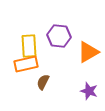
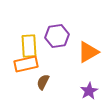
purple hexagon: moved 2 px left; rotated 15 degrees counterclockwise
purple star: rotated 24 degrees clockwise
